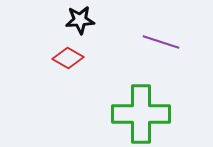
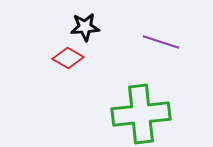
black star: moved 5 px right, 7 px down
green cross: rotated 6 degrees counterclockwise
